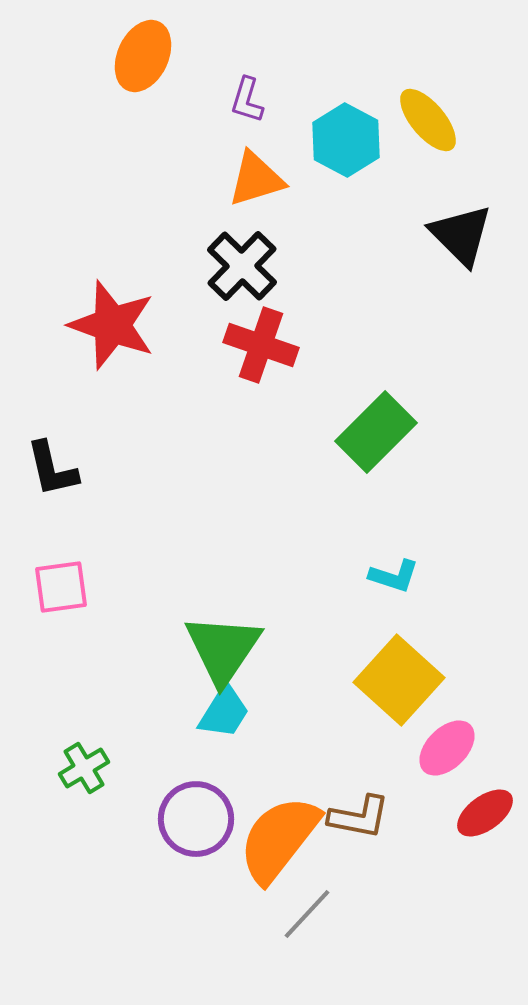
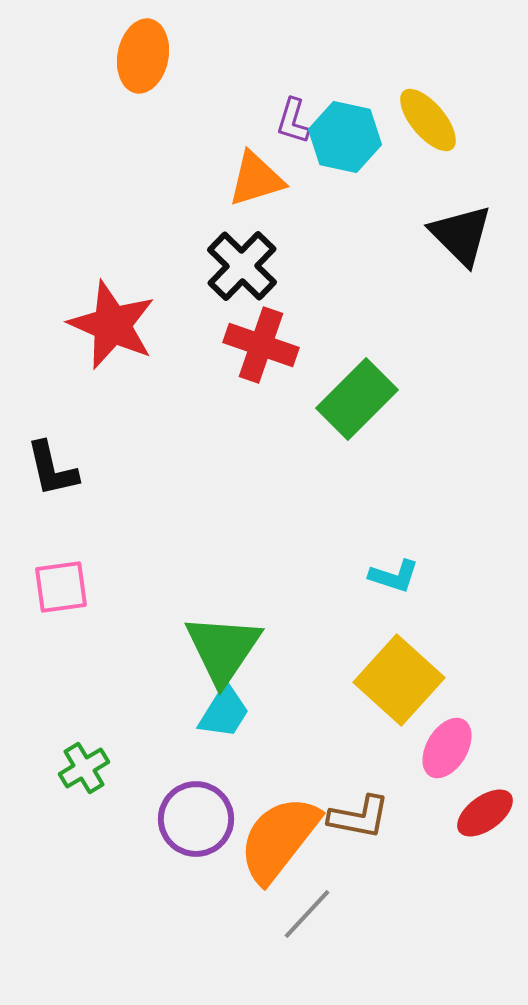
orange ellipse: rotated 14 degrees counterclockwise
purple L-shape: moved 46 px right, 21 px down
cyan hexagon: moved 1 px left, 3 px up; rotated 16 degrees counterclockwise
red star: rotated 4 degrees clockwise
green rectangle: moved 19 px left, 33 px up
pink ellipse: rotated 14 degrees counterclockwise
